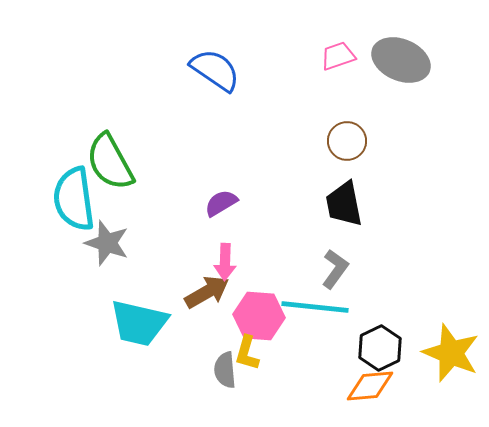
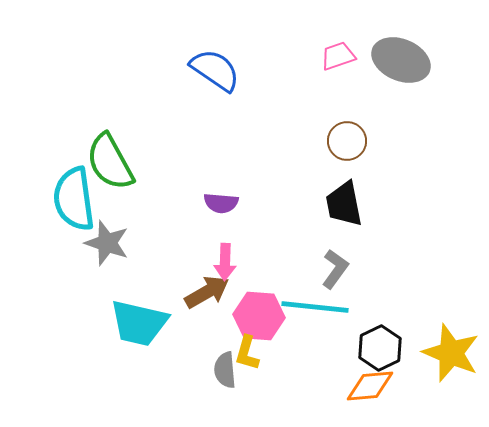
purple semicircle: rotated 144 degrees counterclockwise
